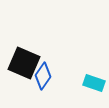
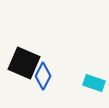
blue diamond: rotated 8 degrees counterclockwise
